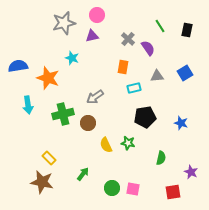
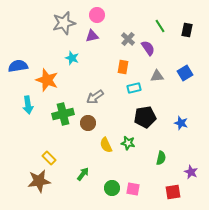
orange star: moved 1 px left, 2 px down
brown star: moved 3 px left, 1 px up; rotated 20 degrees counterclockwise
